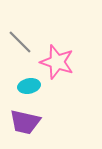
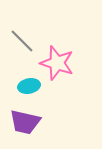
gray line: moved 2 px right, 1 px up
pink star: moved 1 px down
